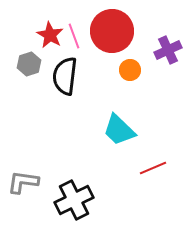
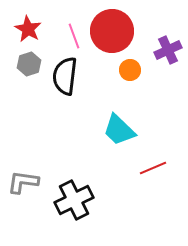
red star: moved 22 px left, 6 px up
